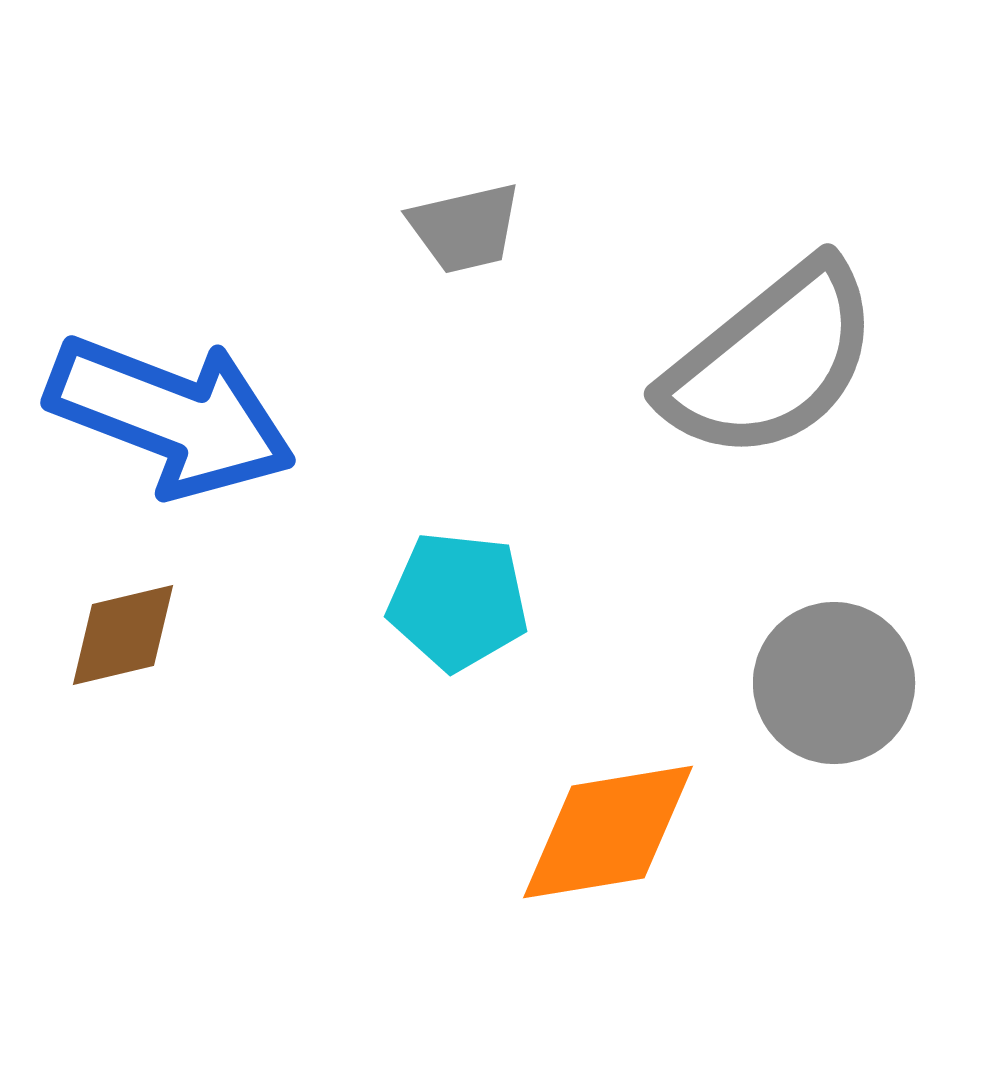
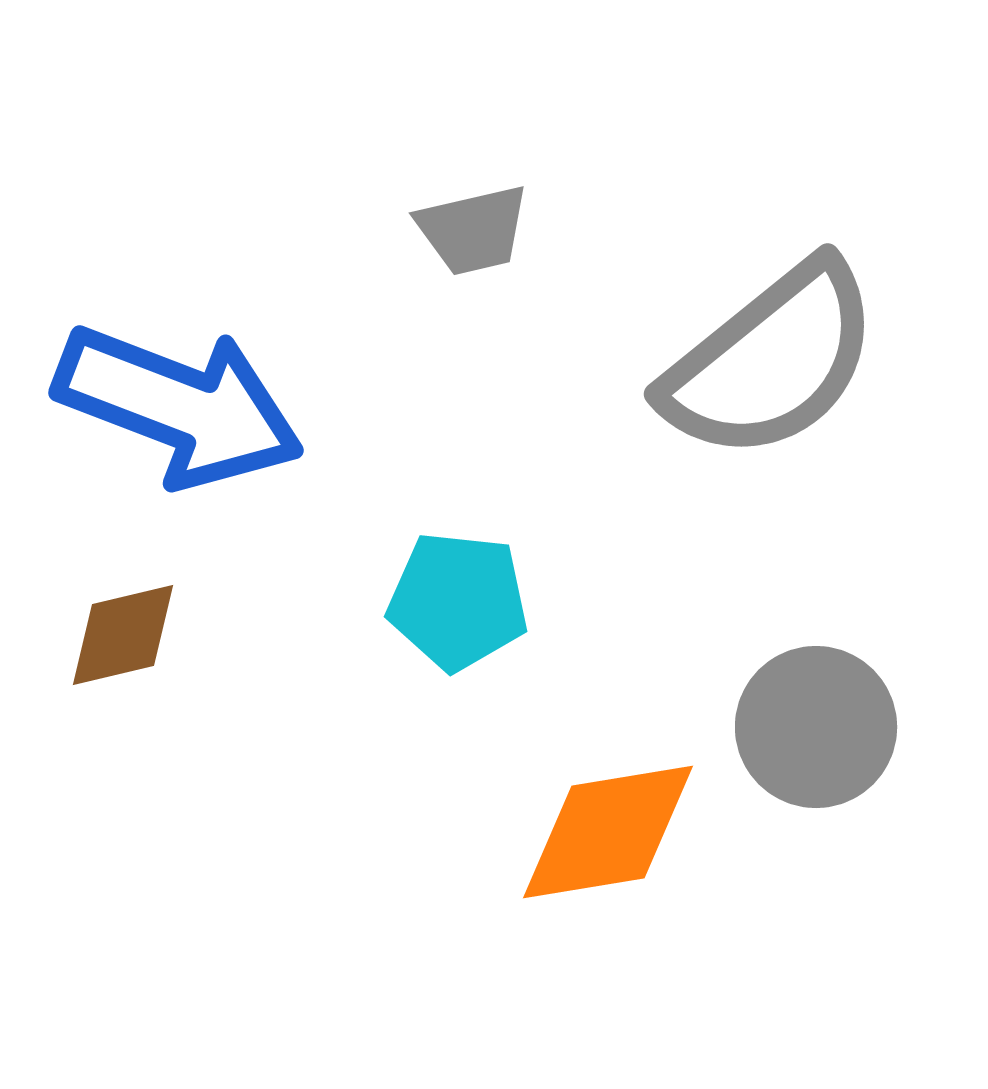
gray trapezoid: moved 8 px right, 2 px down
blue arrow: moved 8 px right, 10 px up
gray circle: moved 18 px left, 44 px down
